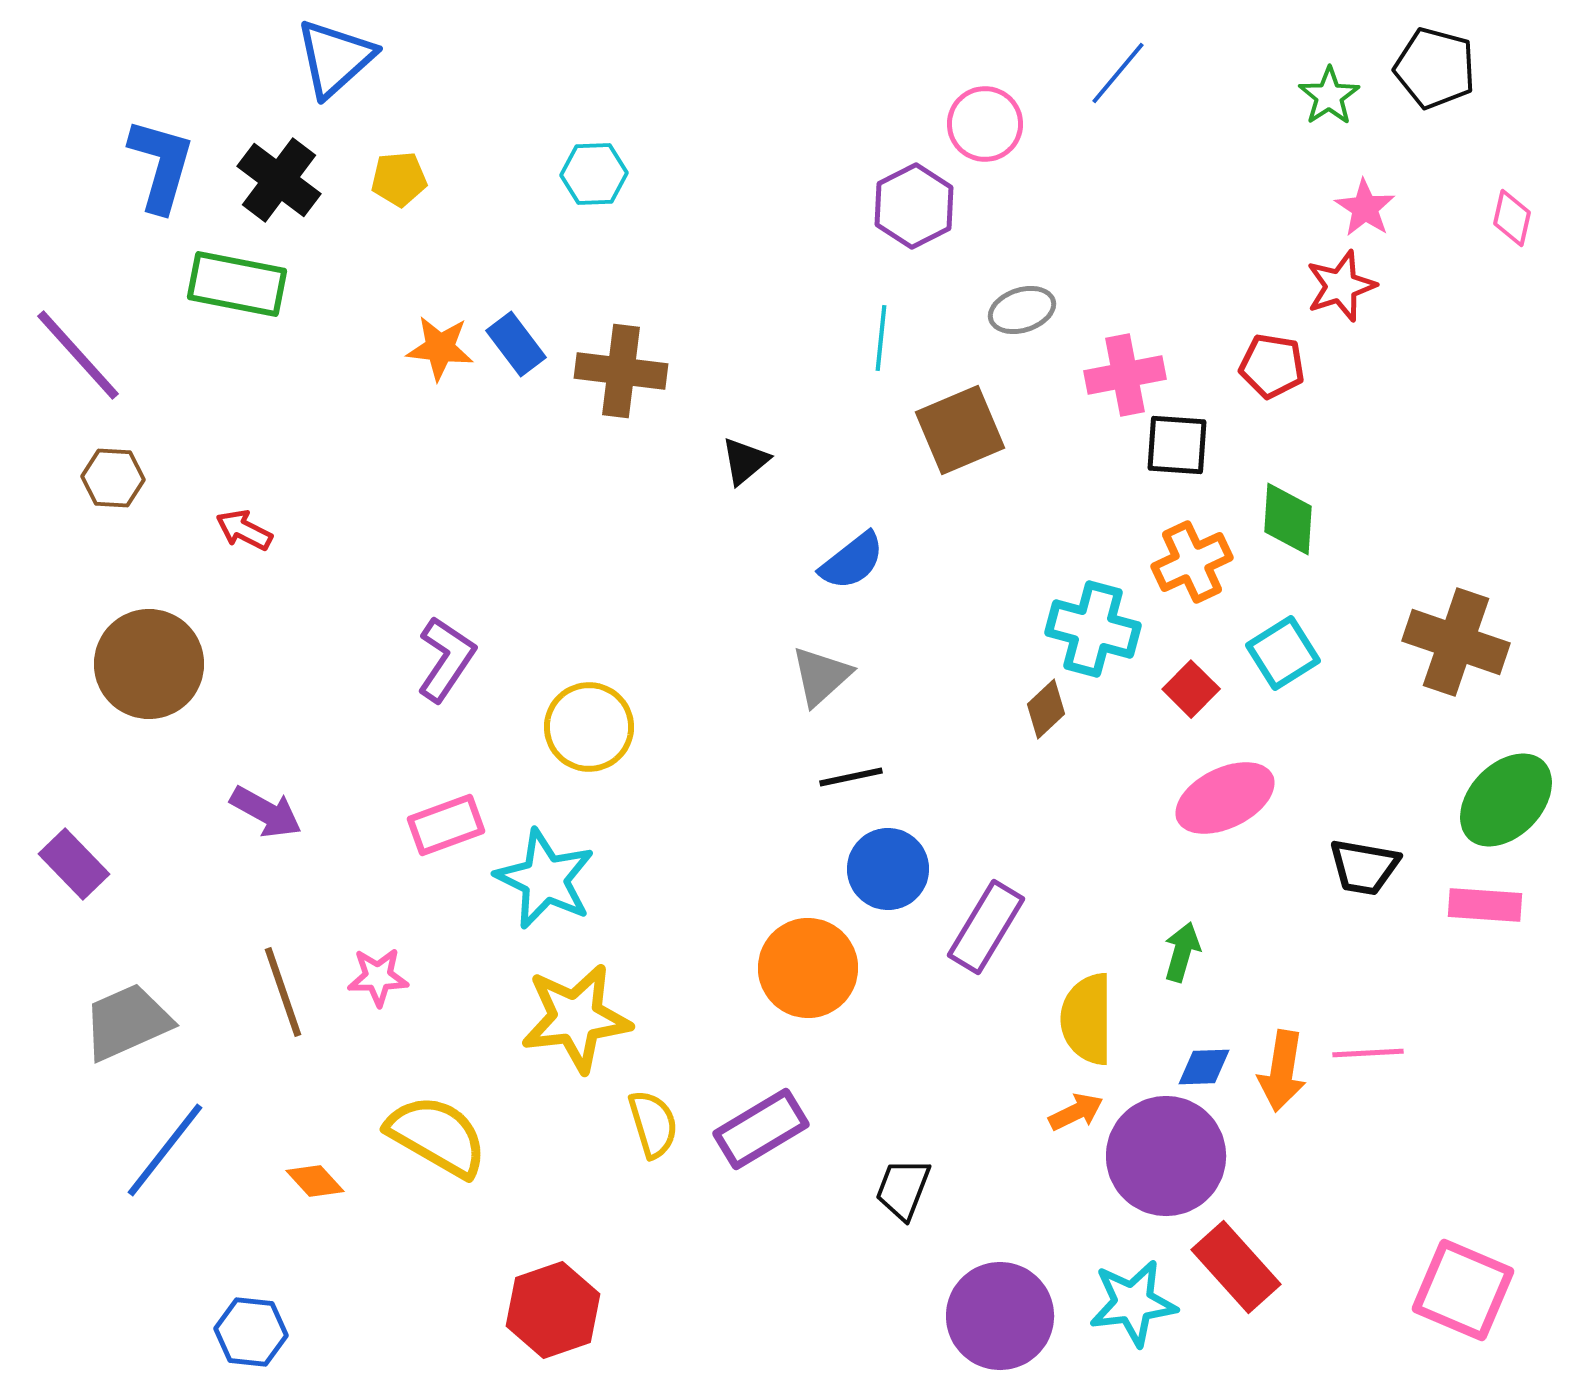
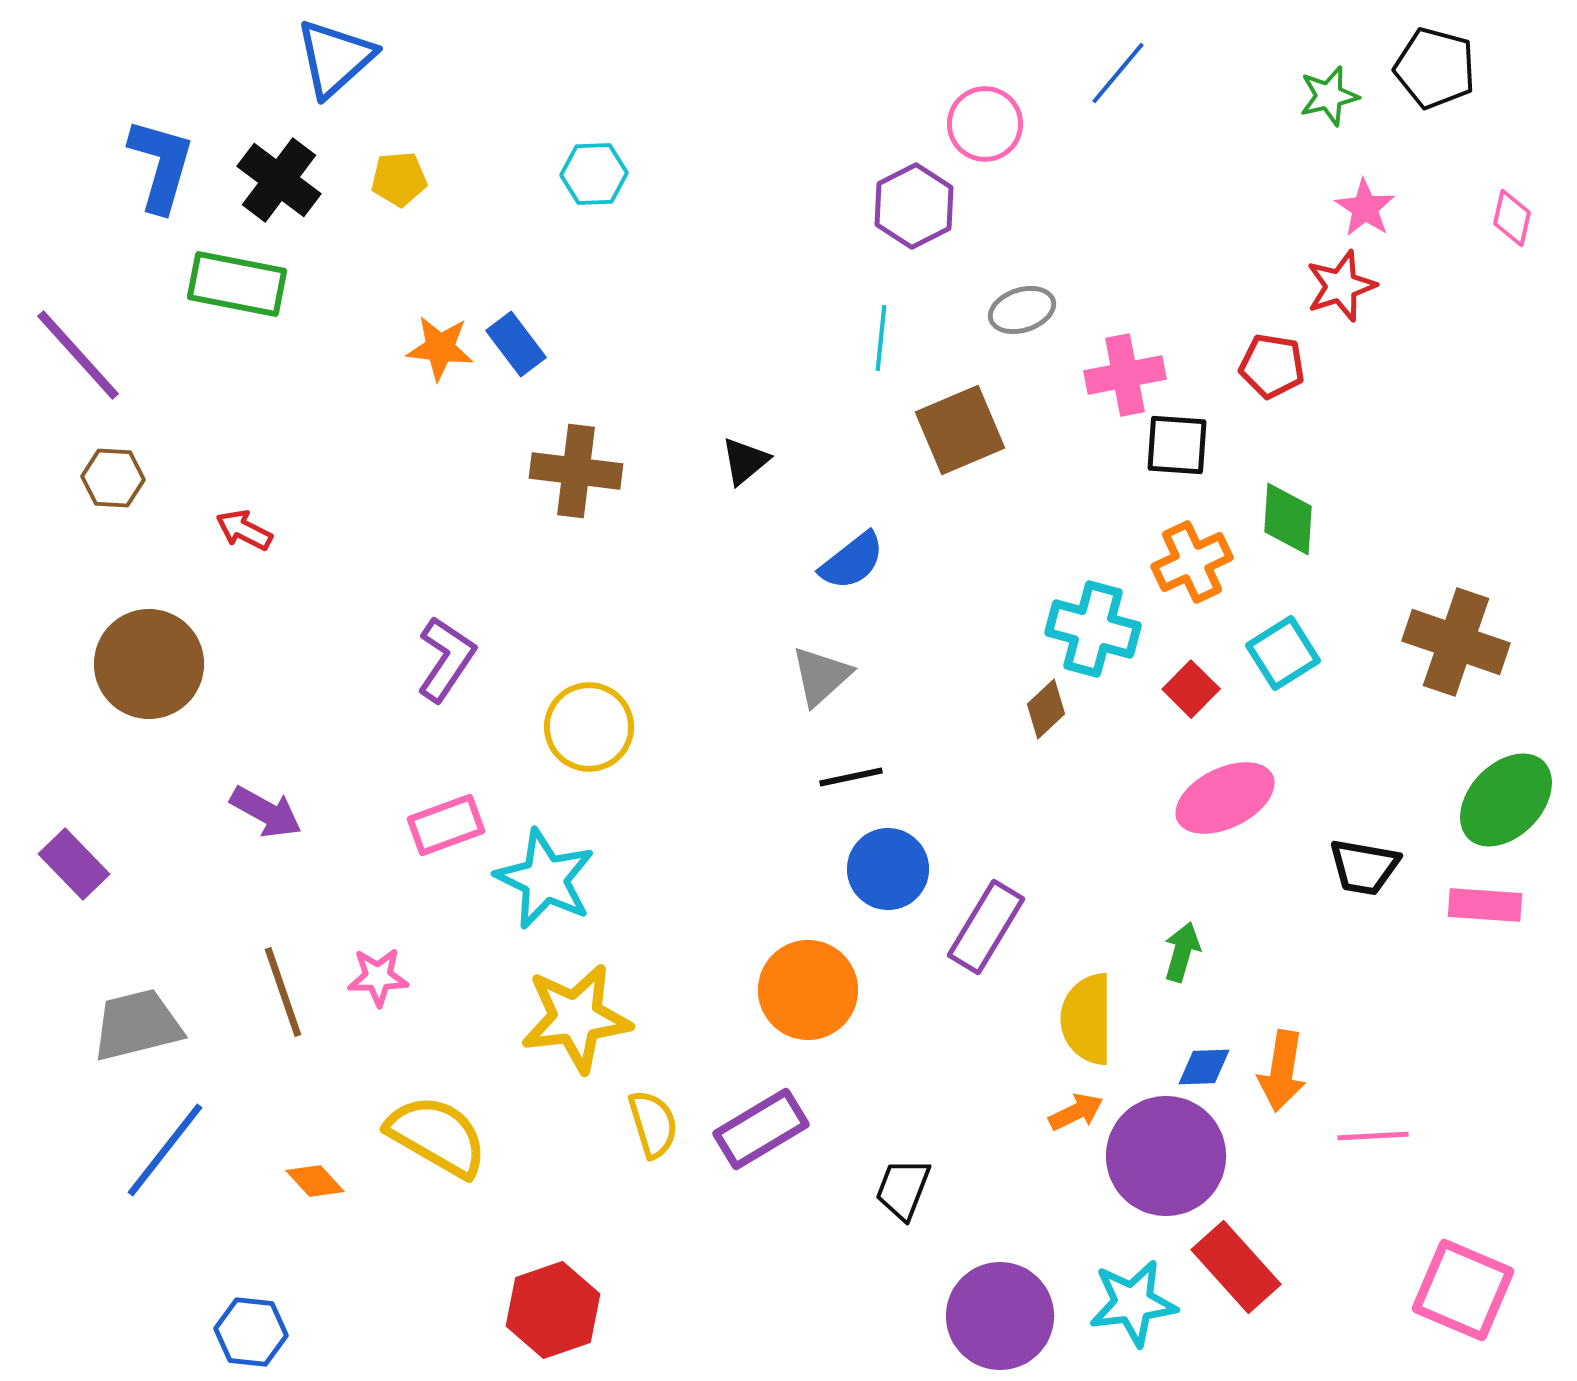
green star at (1329, 96): rotated 20 degrees clockwise
brown cross at (621, 371): moved 45 px left, 100 px down
orange circle at (808, 968): moved 22 px down
gray trapezoid at (127, 1022): moved 10 px right, 3 px down; rotated 10 degrees clockwise
pink line at (1368, 1053): moved 5 px right, 83 px down
